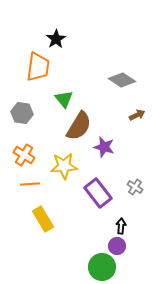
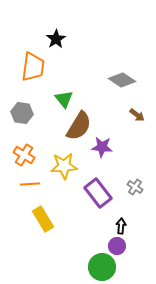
orange trapezoid: moved 5 px left
brown arrow: rotated 63 degrees clockwise
purple star: moved 2 px left; rotated 10 degrees counterclockwise
